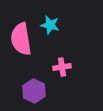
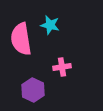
purple hexagon: moved 1 px left, 1 px up
